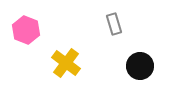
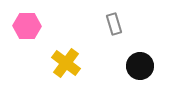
pink hexagon: moved 1 px right, 4 px up; rotated 20 degrees counterclockwise
